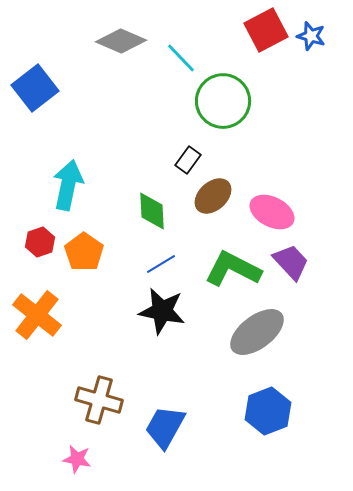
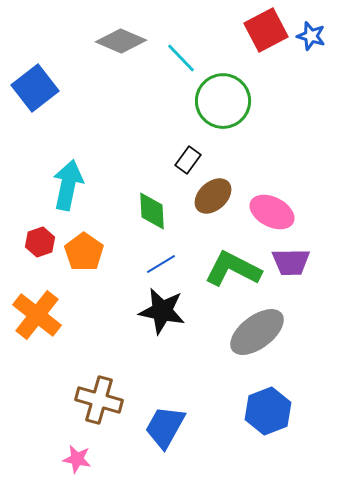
purple trapezoid: rotated 132 degrees clockwise
